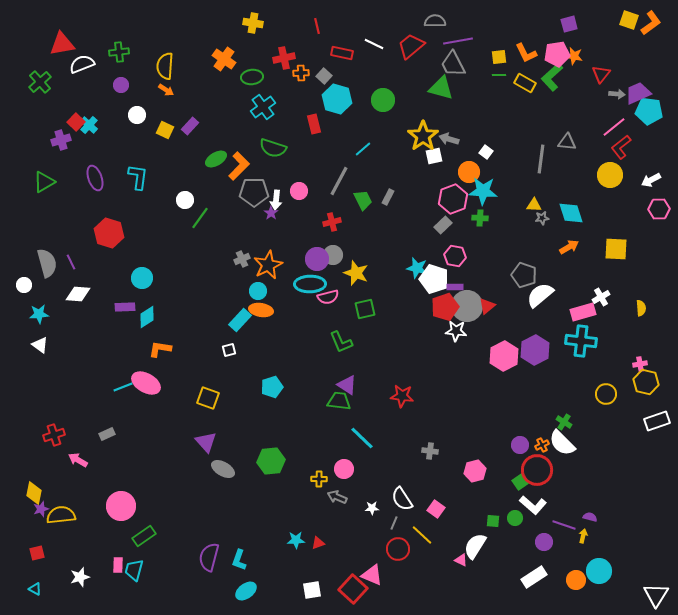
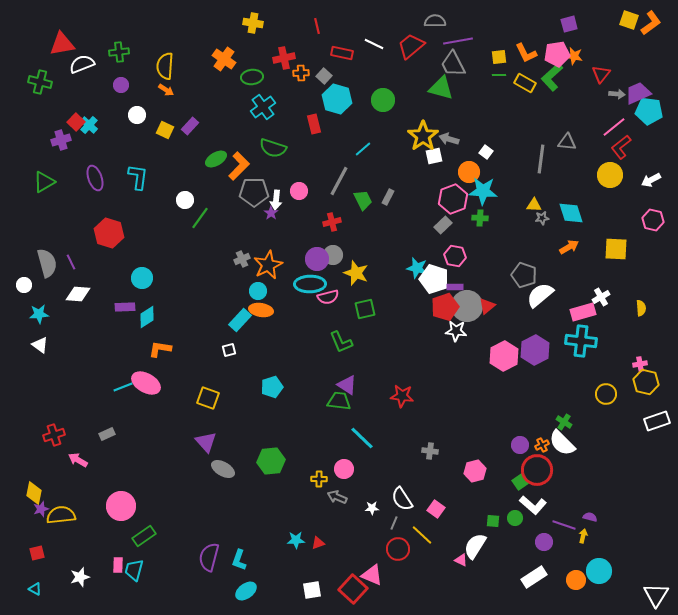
green cross at (40, 82): rotated 35 degrees counterclockwise
pink hexagon at (659, 209): moved 6 px left, 11 px down; rotated 15 degrees clockwise
